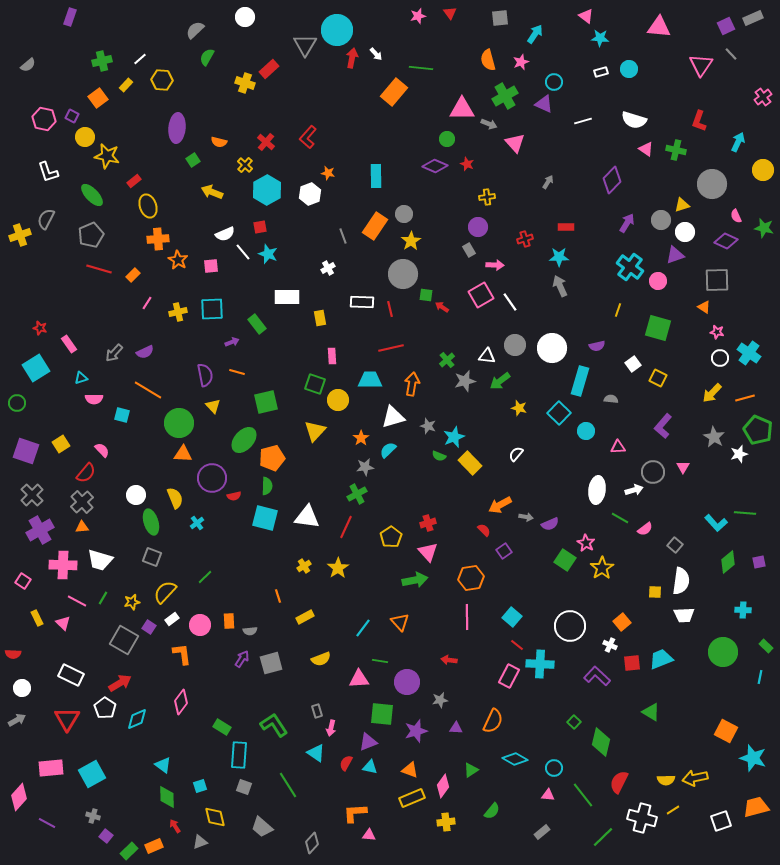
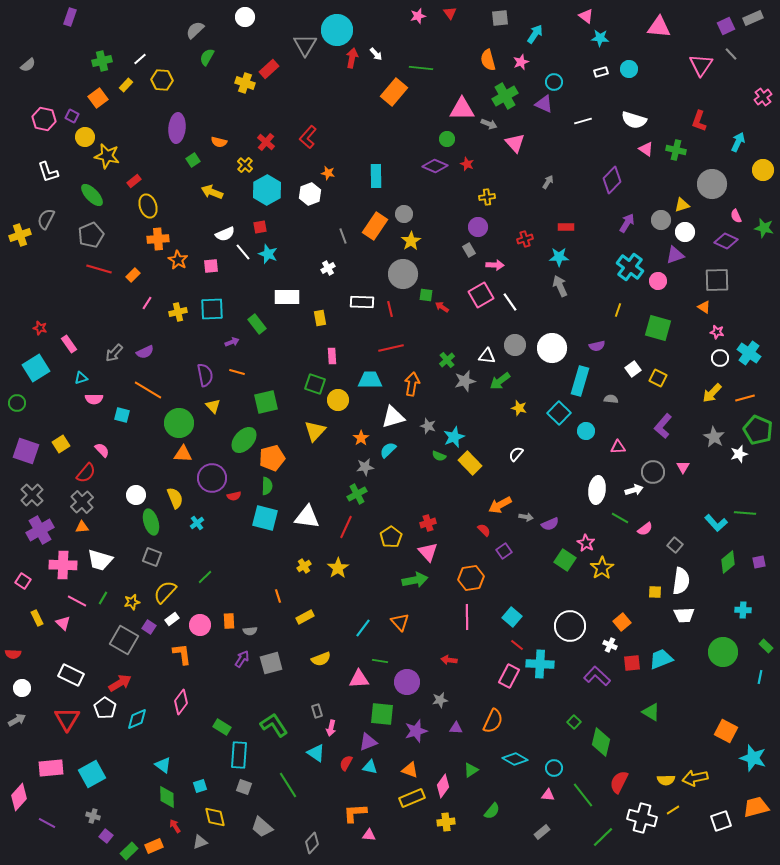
white square at (633, 364): moved 5 px down
